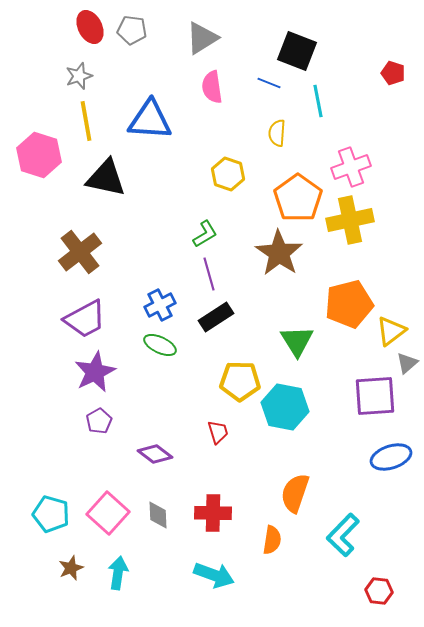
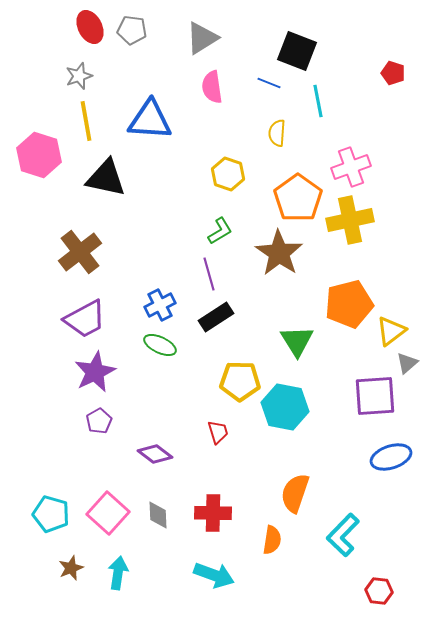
green L-shape at (205, 234): moved 15 px right, 3 px up
